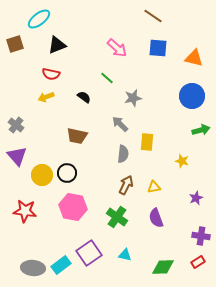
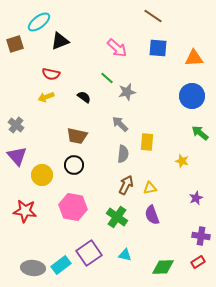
cyan ellipse: moved 3 px down
black triangle: moved 3 px right, 4 px up
orange triangle: rotated 18 degrees counterclockwise
gray star: moved 6 px left, 6 px up
green arrow: moved 1 px left, 3 px down; rotated 126 degrees counterclockwise
black circle: moved 7 px right, 8 px up
yellow triangle: moved 4 px left, 1 px down
purple semicircle: moved 4 px left, 3 px up
